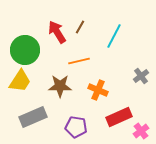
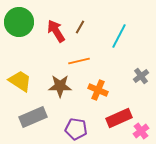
red arrow: moved 1 px left, 1 px up
cyan line: moved 5 px right
green circle: moved 6 px left, 28 px up
yellow trapezoid: rotated 90 degrees counterclockwise
red rectangle: moved 1 px down
purple pentagon: moved 2 px down
